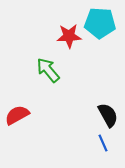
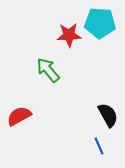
red star: moved 1 px up
red semicircle: moved 2 px right, 1 px down
blue line: moved 4 px left, 3 px down
